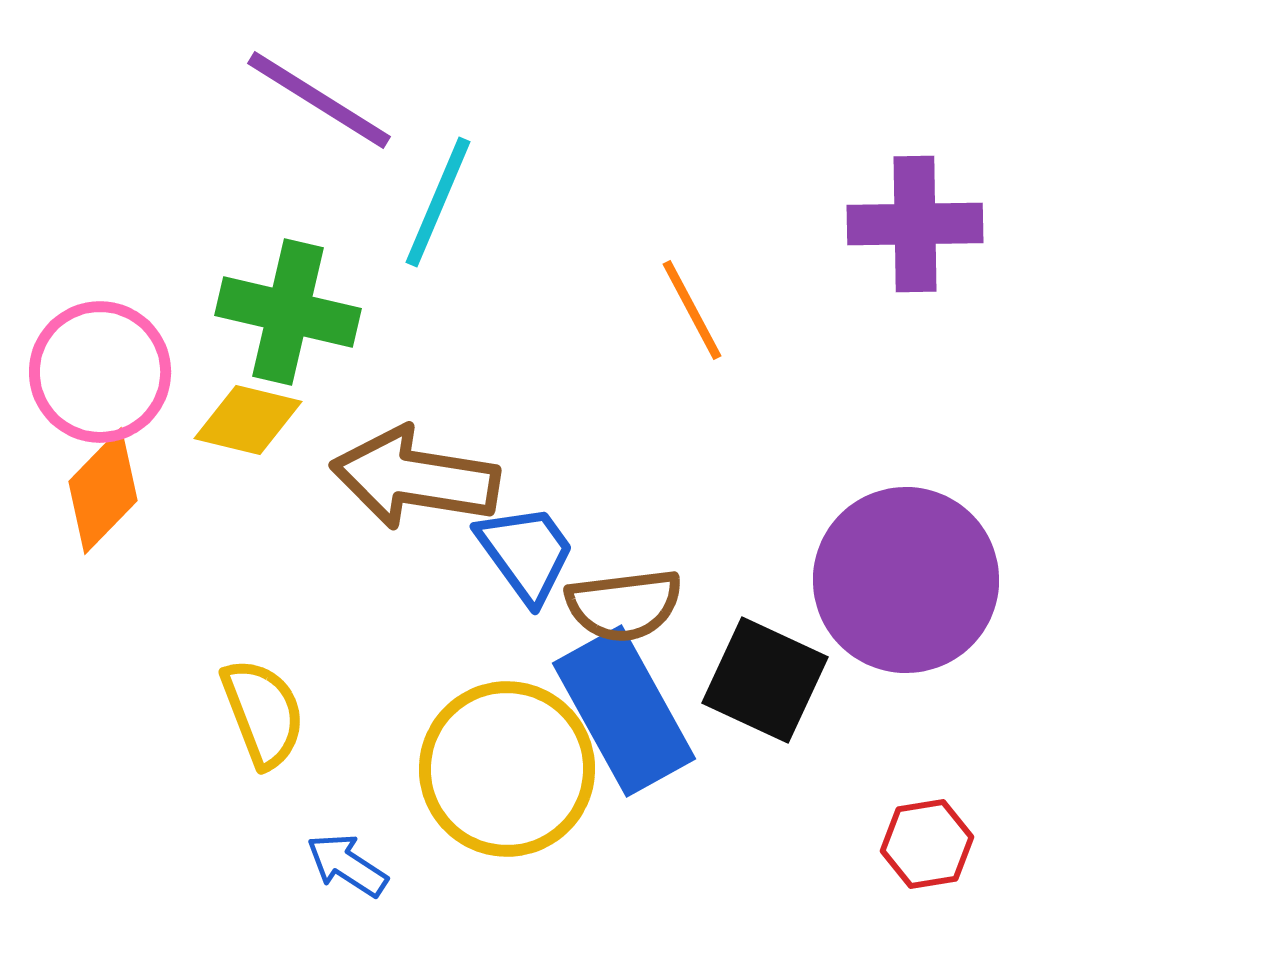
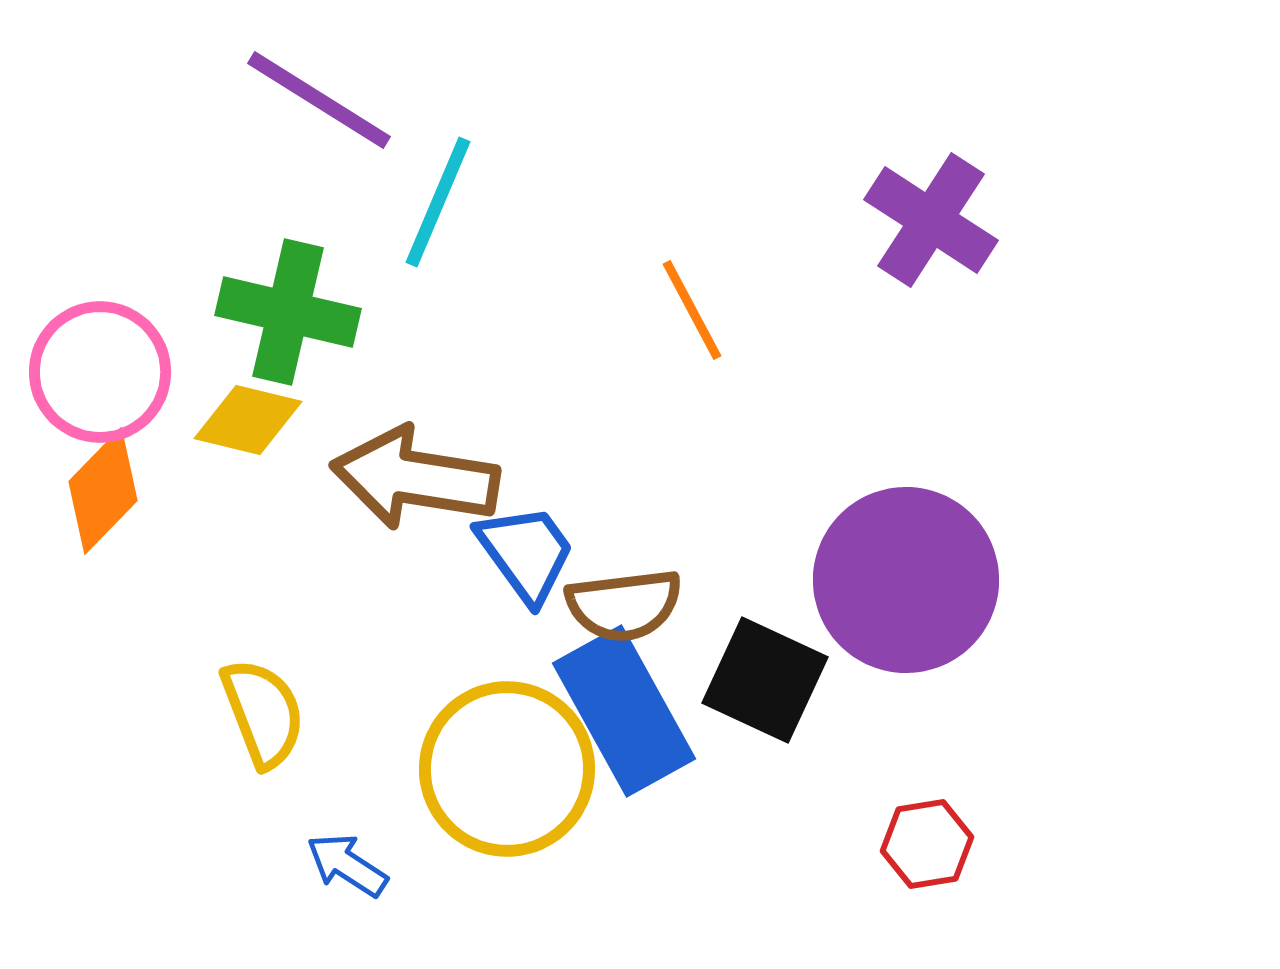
purple cross: moved 16 px right, 4 px up; rotated 34 degrees clockwise
